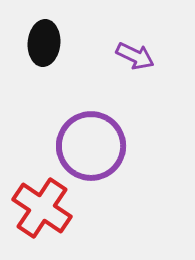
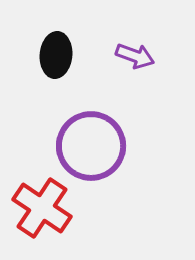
black ellipse: moved 12 px right, 12 px down
purple arrow: rotated 6 degrees counterclockwise
